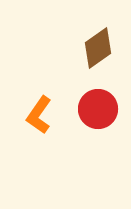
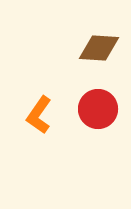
brown diamond: moved 1 px right; rotated 39 degrees clockwise
